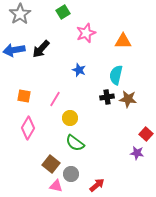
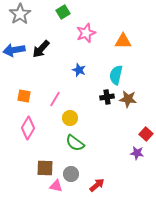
brown square: moved 6 px left, 4 px down; rotated 36 degrees counterclockwise
